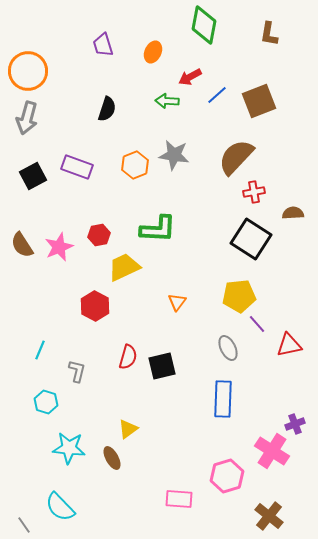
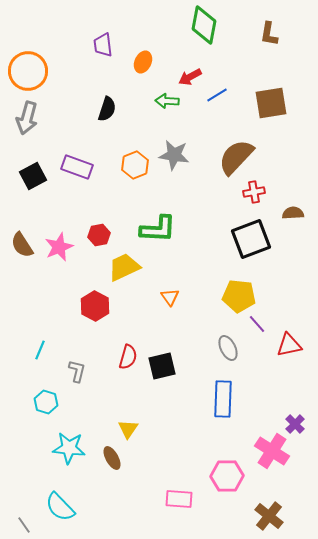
purple trapezoid at (103, 45): rotated 10 degrees clockwise
orange ellipse at (153, 52): moved 10 px left, 10 px down
blue line at (217, 95): rotated 10 degrees clockwise
brown square at (259, 101): moved 12 px right, 2 px down; rotated 12 degrees clockwise
black square at (251, 239): rotated 36 degrees clockwise
yellow pentagon at (239, 296): rotated 12 degrees clockwise
orange triangle at (177, 302): moved 7 px left, 5 px up; rotated 12 degrees counterclockwise
purple cross at (295, 424): rotated 24 degrees counterclockwise
yellow triangle at (128, 429): rotated 20 degrees counterclockwise
pink hexagon at (227, 476): rotated 16 degrees clockwise
